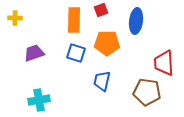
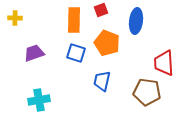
orange pentagon: rotated 20 degrees clockwise
